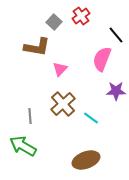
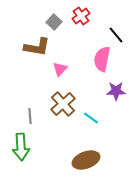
pink semicircle: rotated 10 degrees counterclockwise
green arrow: moved 2 px left, 1 px down; rotated 124 degrees counterclockwise
